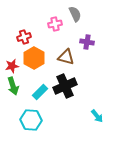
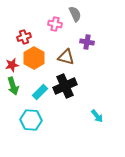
pink cross: rotated 24 degrees clockwise
red star: moved 1 px up
